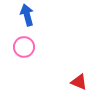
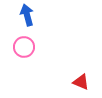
red triangle: moved 2 px right
